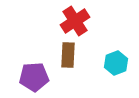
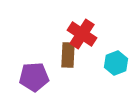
red cross: moved 7 px right, 13 px down; rotated 24 degrees counterclockwise
